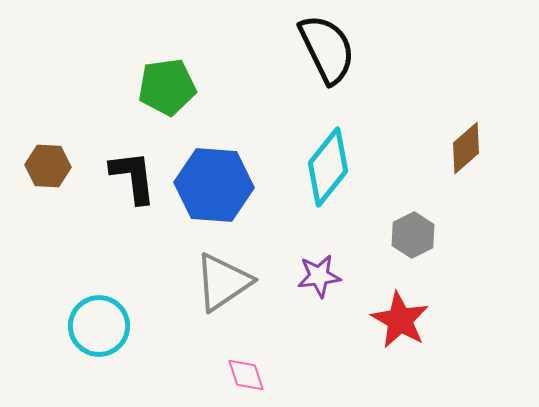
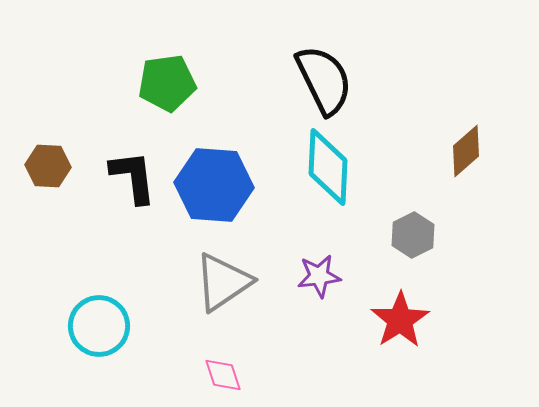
black semicircle: moved 3 px left, 31 px down
green pentagon: moved 4 px up
brown diamond: moved 3 px down
cyan diamond: rotated 36 degrees counterclockwise
red star: rotated 10 degrees clockwise
pink diamond: moved 23 px left
